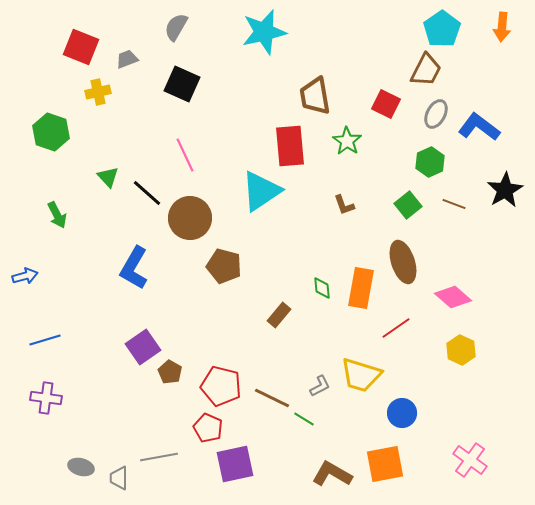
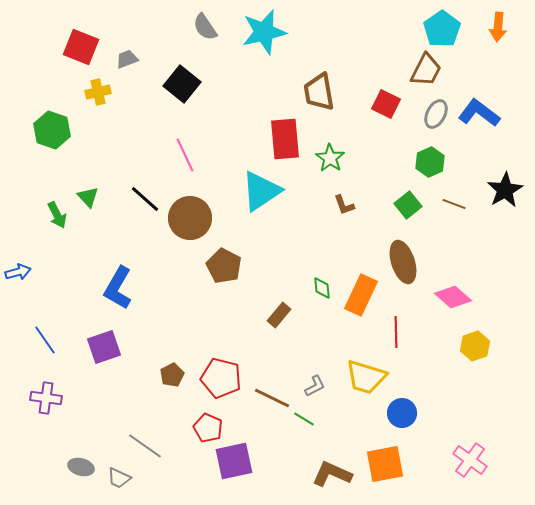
gray semicircle at (176, 27): moved 29 px right; rotated 64 degrees counterclockwise
orange arrow at (502, 27): moved 4 px left
black square at (182, 84): rotated 15 degrees clockwise
brown trapezoid at (315, 96): moved 4 px right, 4 px up
blue L-shape at (479, 127): moved 14 px up
green hexagon at (51, 132): moved 1 px right, 2 px up
green star at (347, 141): moved 17 px left, 17 px down
red rectangle at (290, 146): moved 5 px left, 7 px up
green triangle at (108, 177): moved 20 px left, 20 px down
black line at (147, 193): moved 2 px left, 6 px down
brown pentagon at (224, 266): rotated 12 degrees clockwise
blue L-shape at (134, 268): moved 16 px left, 20 px down
blue arrow at (25, 276): moved 7 px left, 4 px up
orange rectangle at (361, 288): moved 7 px down; rotated 15 degrees clockwise
red line at (396, 328): moved 4 px down; rotated 56 degrees counterclockwise
blue line at (45, 340): rotated 72 degrees clockwise
purple square at (143, 347): moved 39 px left; rotated 16 degrees clockwise
yellow hexagon at (461, 350): moved 14 px right, 4 px up; rotated 16 degrees clockwise
brown pentagon at (170, 372): moved 2 px right, 3 px down; rotated 15 degrees clockwise
yellow trapezoid at (361, 375): moved 5 px right, 2 px down
red pentagon at (221, 386): moved 8 px up
gray L-shape at (320, 386): moved 5 px left
gray line at (159, 457): moved 14 px left, 11 px up; rotated 45 degrees clockwise
purple square at (235, 464): moved 1 px left, 3 px up
brown L-shape at (332, 474): rotated 6 degrees counterclockwise
gray trapezoid at (119, 478): rotated 65 degrees counterclockwise
